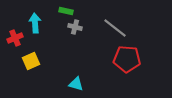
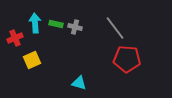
green rectangle: moved 10 px left, 13 px down
gray line: rotated 15 degrees clockwise
yellow square: moved 1 px right, 1 px up
cyan triangle: moved 3 px right, 1 px up
